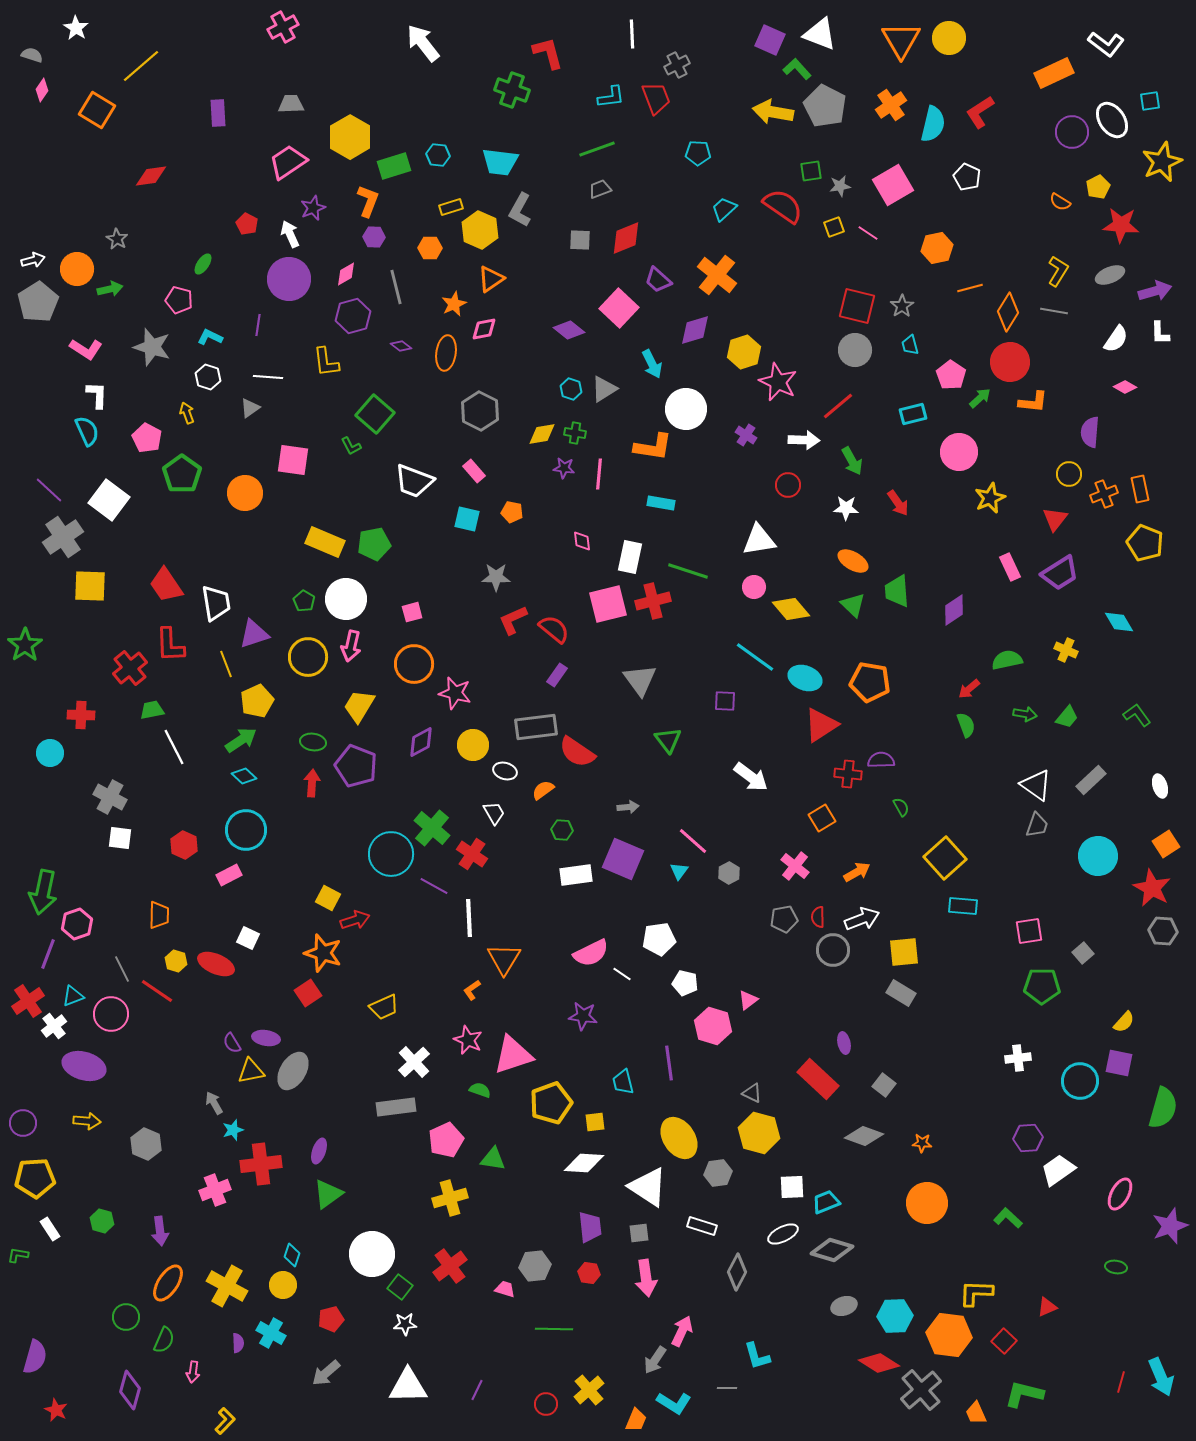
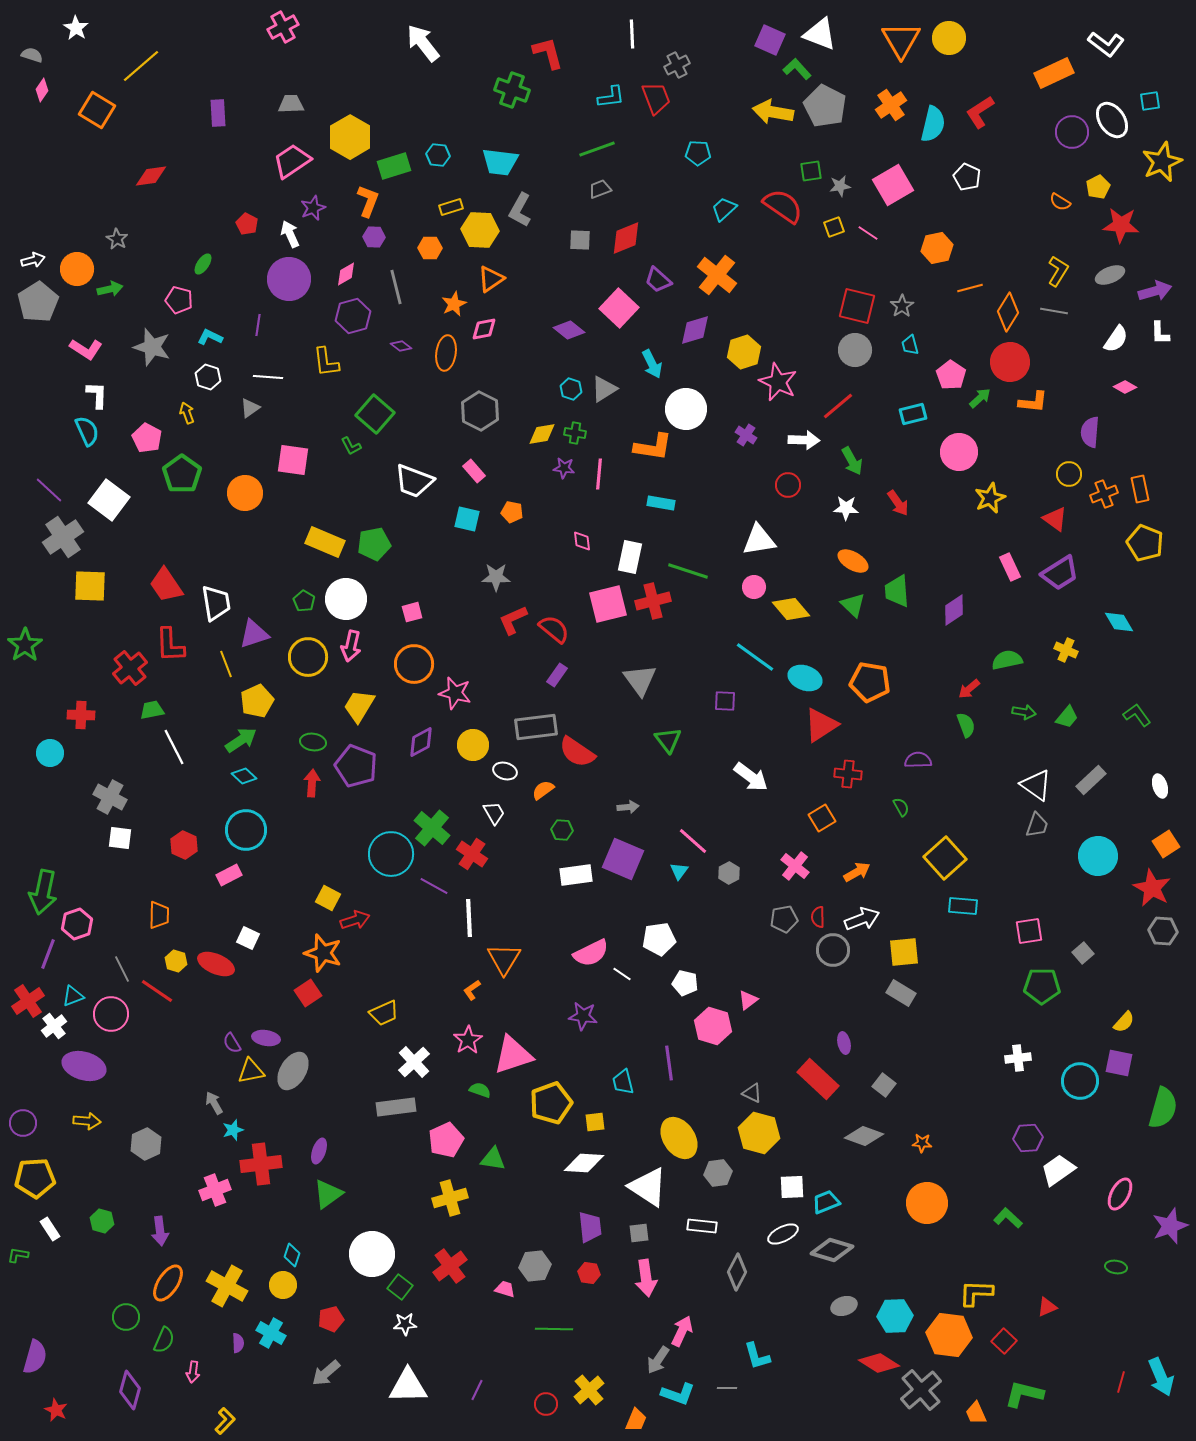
pink trapezoid at (288, 162): moved 4 px right, 1 px up
yellow hexagon at (480, 230): rotated 21 degrees counterclockwise
red triangle at (1055, 519): rotated 32 degrees counterclockwise
green arrow at (1025, 714): moved 1 px left, 2 px up
purple semicircle at (881, 760): moved 37 px right
yellow trapezoid at (384, 1007): moved 6 px down
pink star at (468, 1040): rotated 16 degrees clockwise
gray hexagon at (146, 1144): rotated 12 degrees clockwise
white rectangle at (702, 1226): rotated 12 degrees counterclockwise
gray arrow at (655, 1360): moved 3 px right
cyan L-shape at (674, 1403): moved 4 px right, 9 px up; rotated 12 degrees counterclockwise
